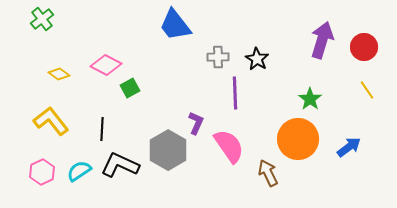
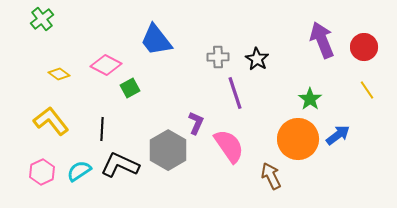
blue trapezoid: moved 19 px left, 15 px down
purple arrow: rotated 39 degrees counterclockwise
purple line: rotated 16 degrees counterclockwise
blue arrow: moved 11 px left, 12 px up
brown arrow: moved 3 px right, 3 px down
